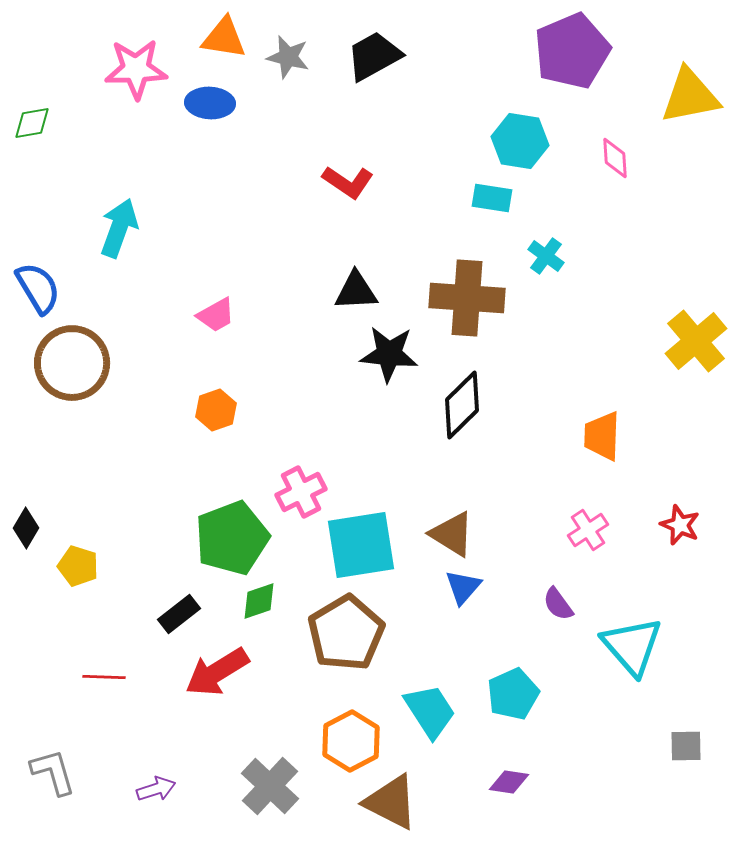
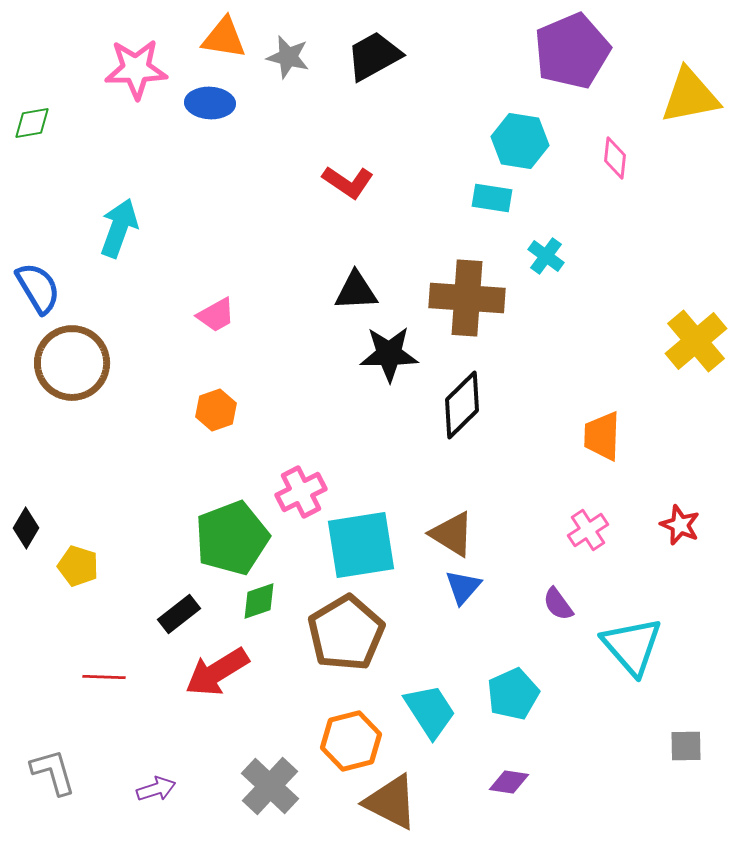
pink diamond at (615, 158): rotated 9 degrees clockwise
black star at (389, 354): rotated 6 degrees counterclockwise
orange hexagon at (351, 741): rotated 14 degrees clockwise
